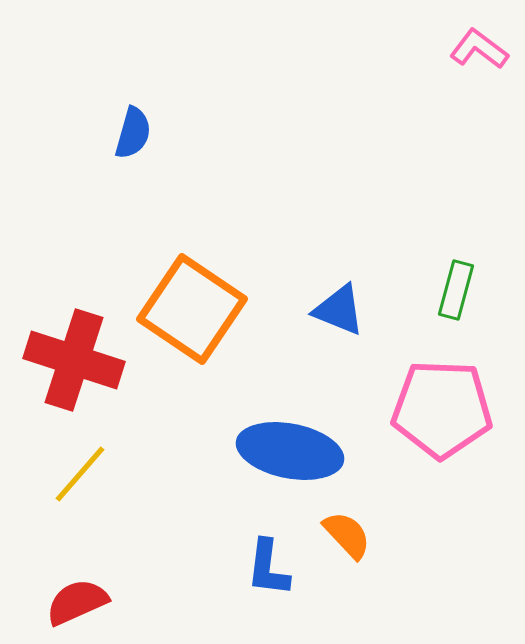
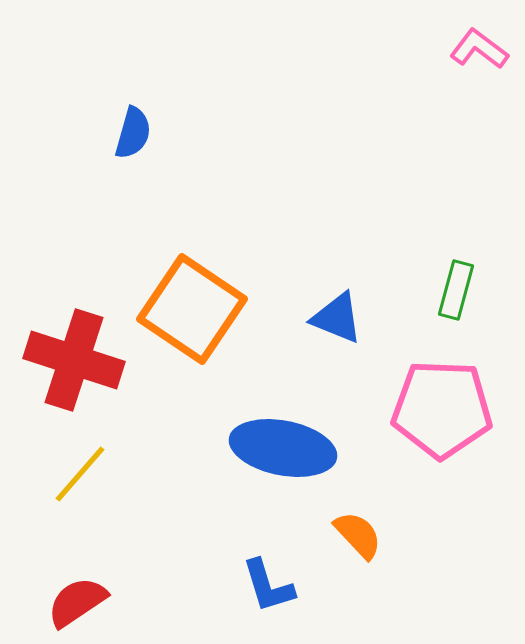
blue triangle: moved 2 px left, 8 px down
blue ellipse: moved 7 px left, 3 px up
orange semicircle: moved 11 px right
blue L-shape: moved 18 px down; rotated 24 degrees counterclockwise
red semicircle: rotated 10 degrees counterclockwise
